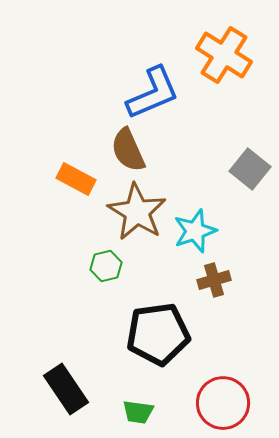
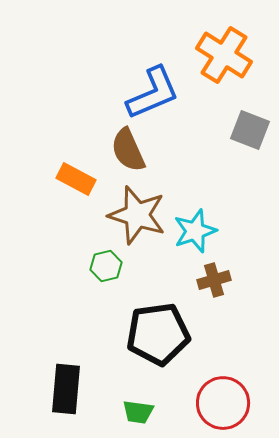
gray square: moved 39 px up; rotated 18 degrees counterclockwise
brown star: moved 3 px down; rotated 14 degrees counterclockwise
black rectangle: rotated 39 degrees clockwise
